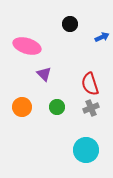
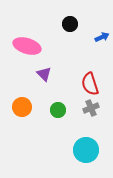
green circle: moved 1 px right, 3 px down
